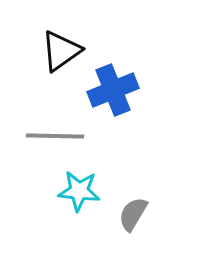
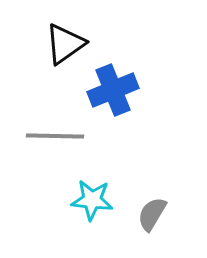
black triangle: moved 4 px right, 7 px up
cyan star: moved 13 px right, 9 px down
gray semicircle: moved 19 px right
